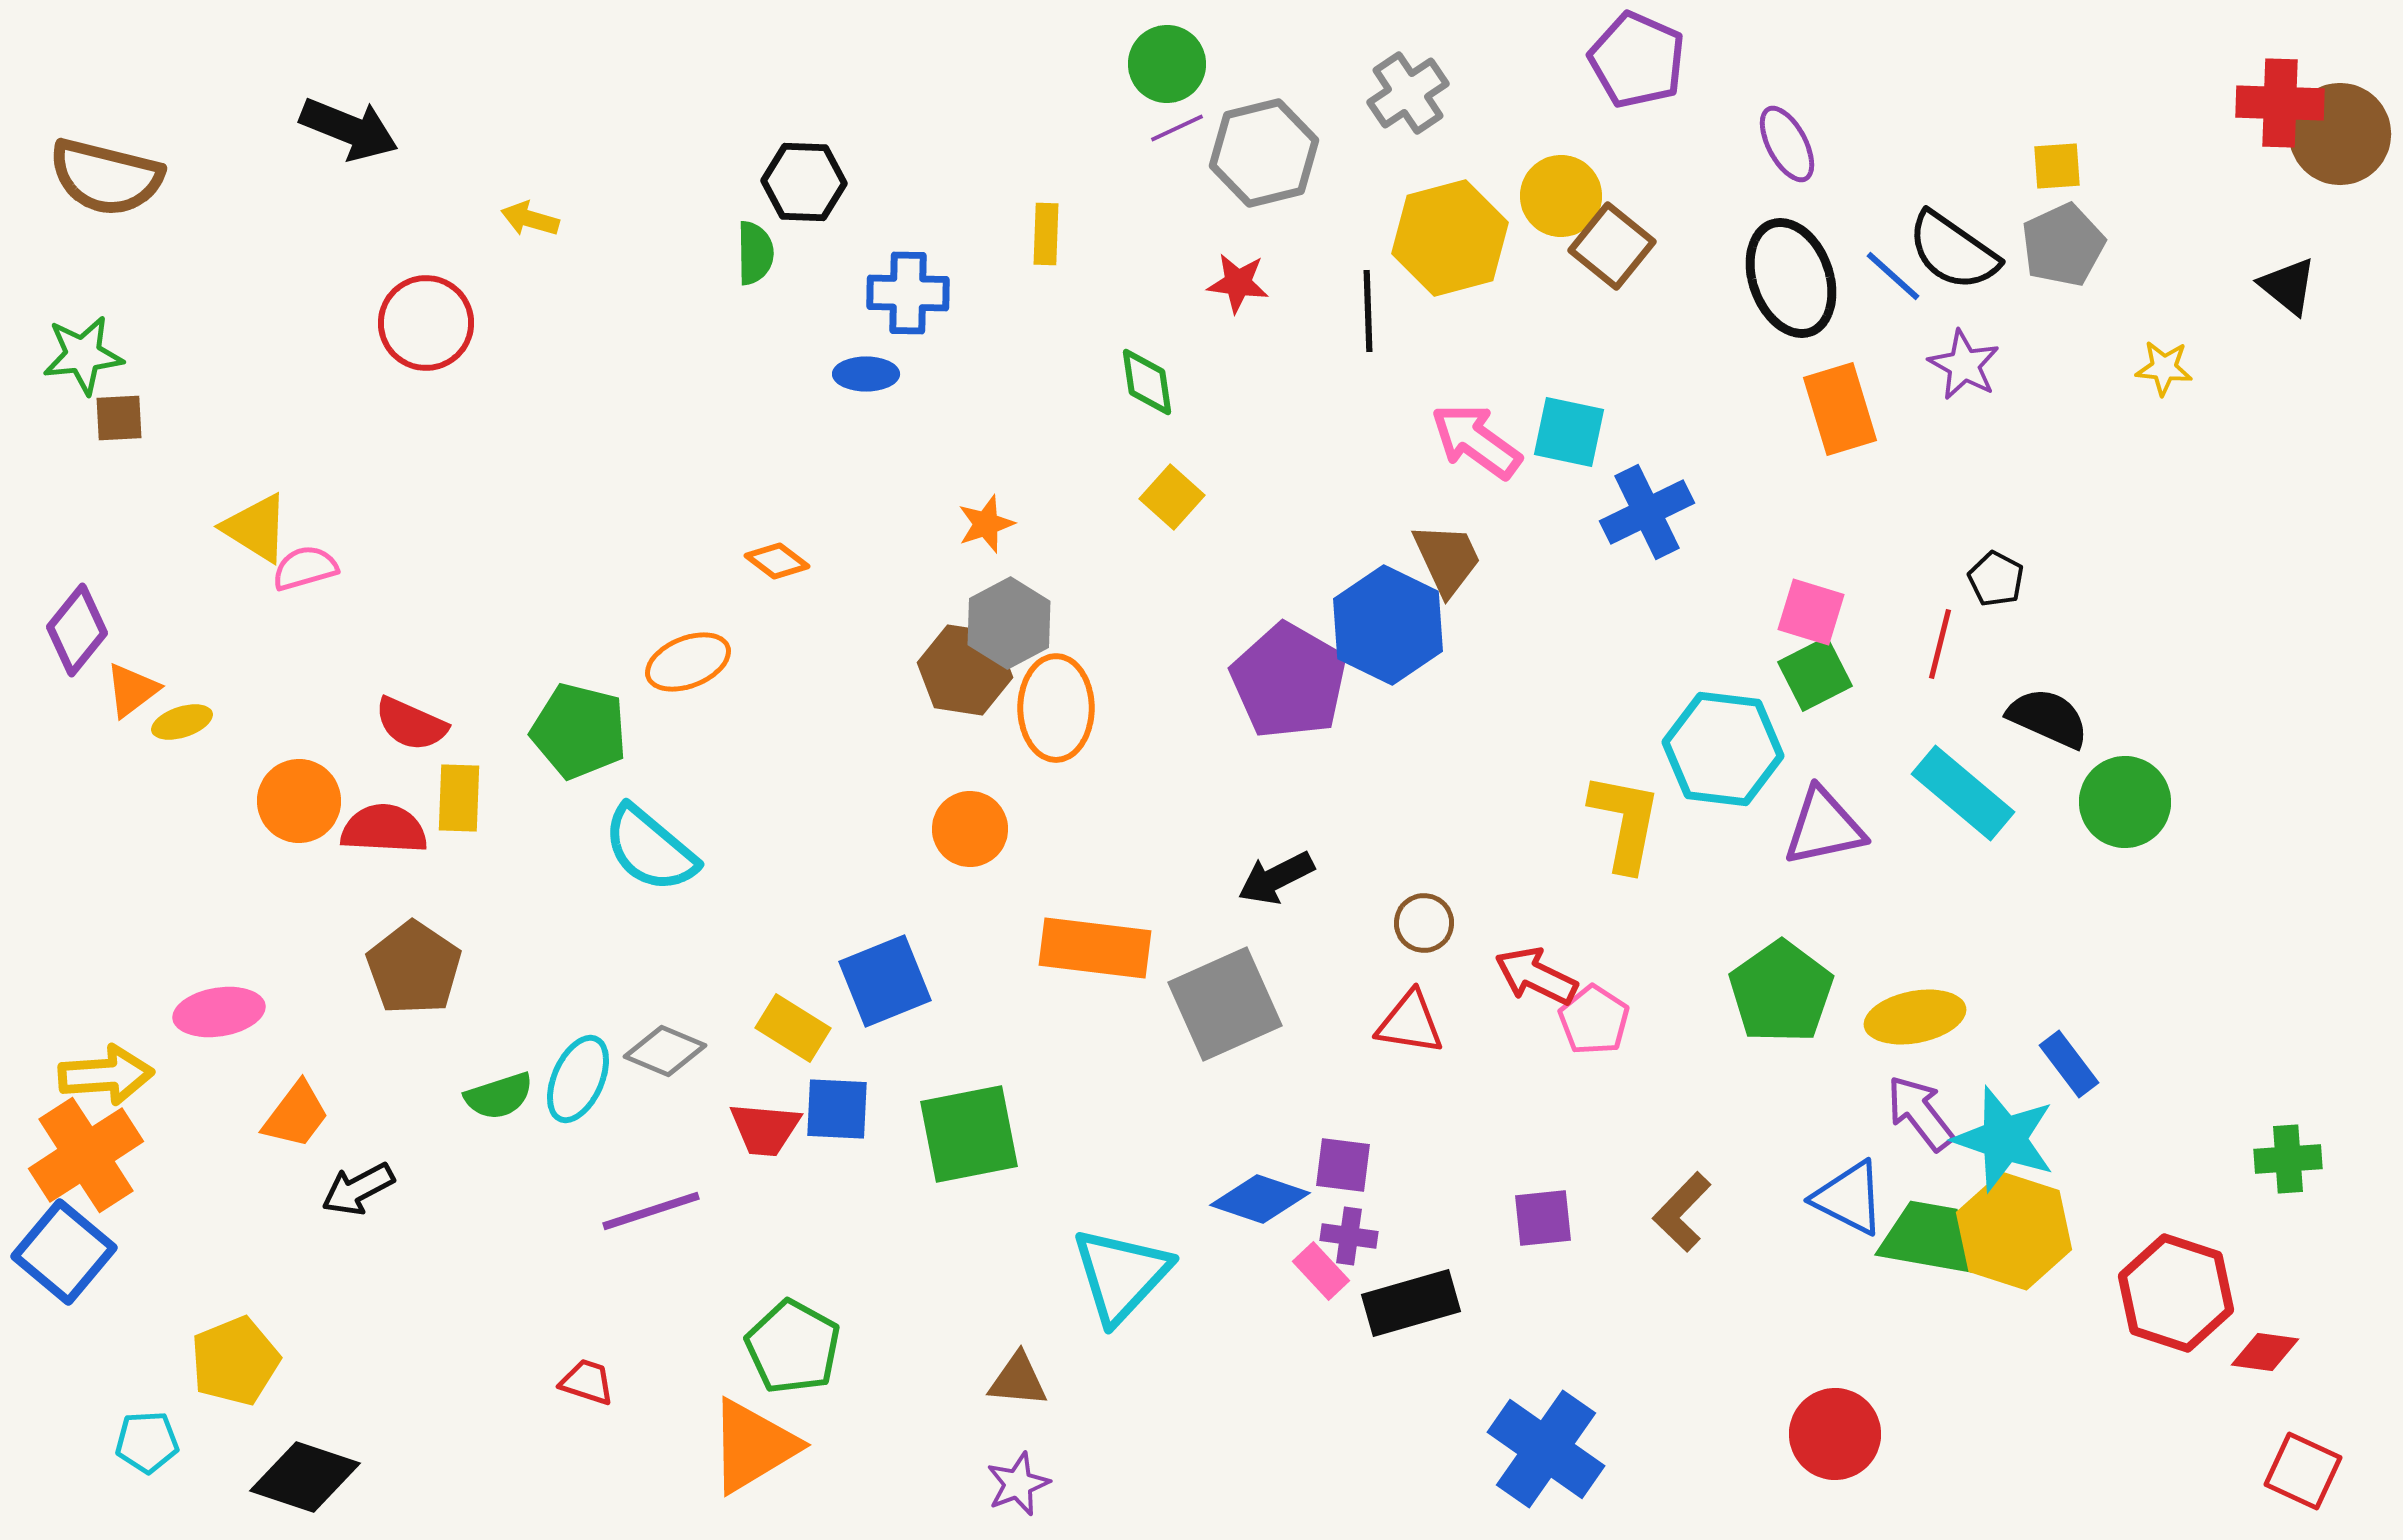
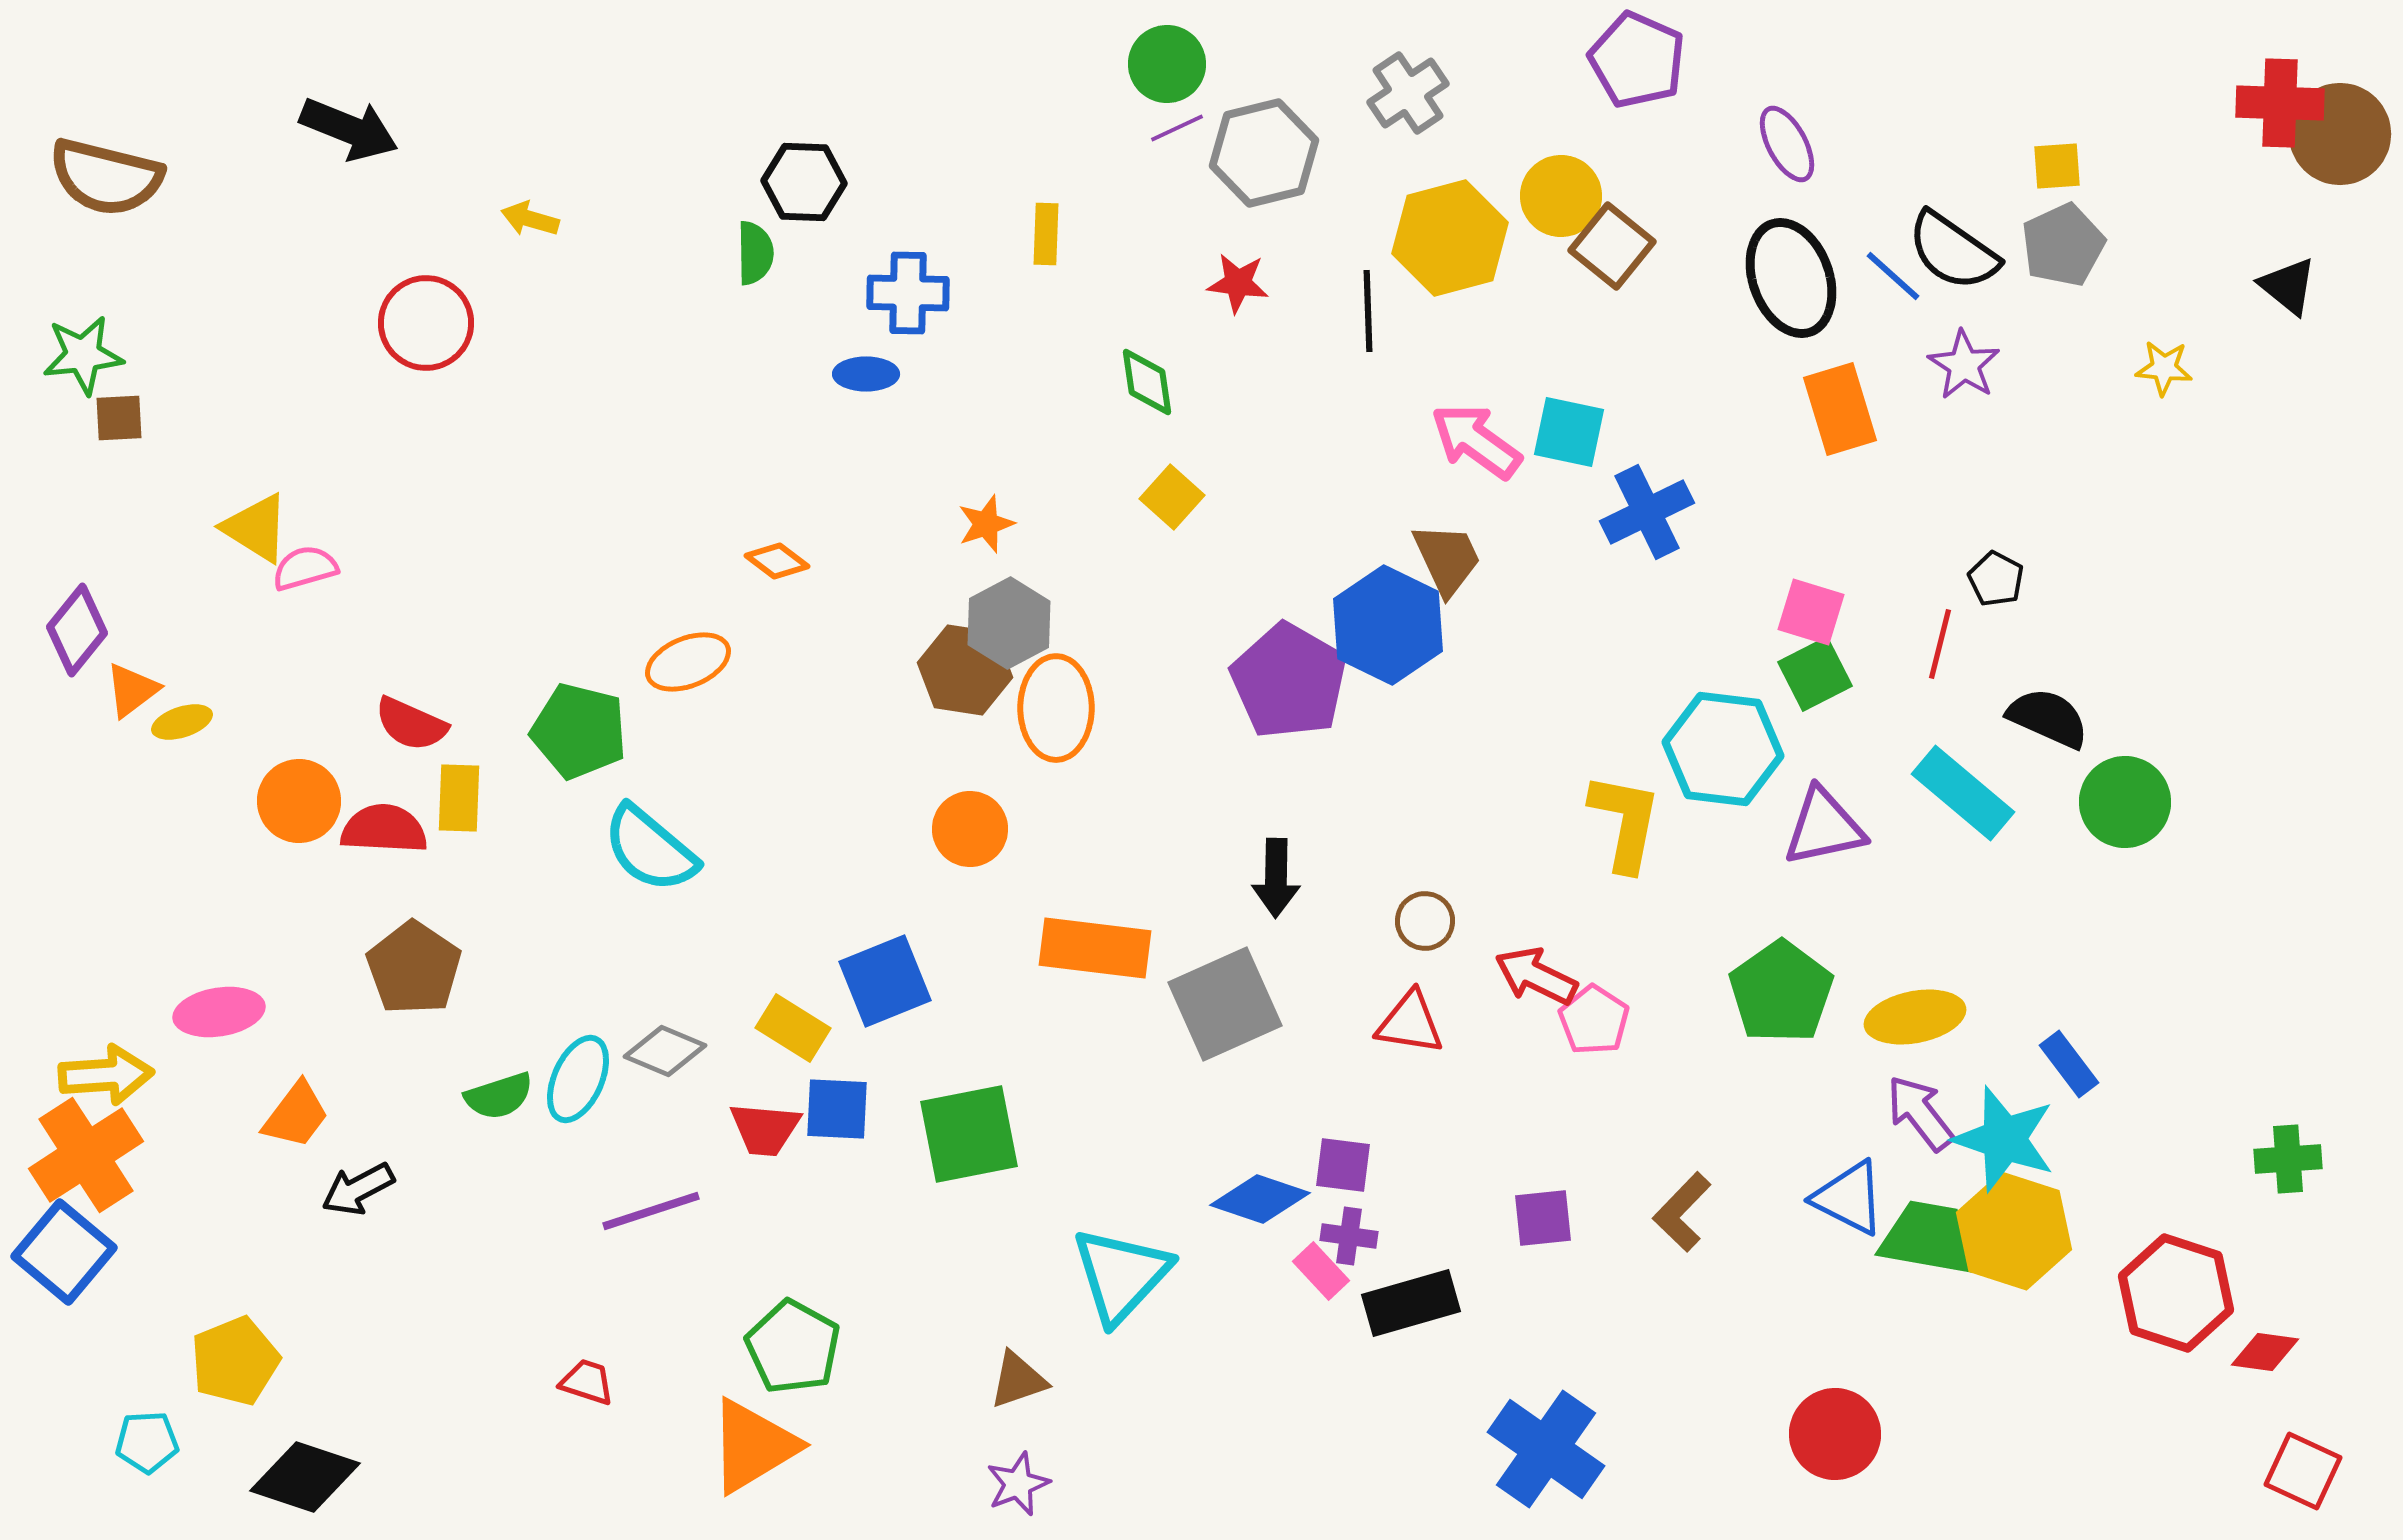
purple star at (1964, 365): rotated 4 degrees clockwise
black arrow at (1276, 878): rotated 62 degrees counterclockwise
brown circle at (1424, 923): moved 1 px right, 2 px up
brown triangle at (1018, 1380): rotated 24 degrees counterclockwise
